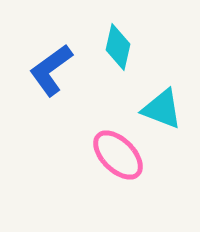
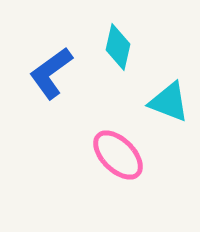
blue L-shape: moved 3 px down
cyan triangle: moved 7 px right, 7 px up
